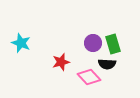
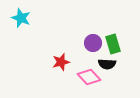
cyan star: moved 25 px up
